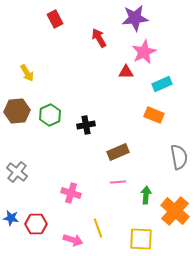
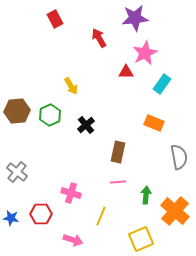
pink star: moved 1 px right, 1 px down
yellow arrow: moved 44 px right, 13 px down
cyan rectangle: rotated 30 degrees counterclockwise
orange rectangle: moved 8 px down
black cross: rotated 30 degrees counterclockwise
brown rectangle: rotated 55 degrees counterclockwise
red hexagon: moved 5 px right, 10 px up
yellow line: moved 3 px right, 12 px up; rotated 42 degrees clockwise
yellow square: rotated 25 degrees counterclockwise
